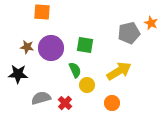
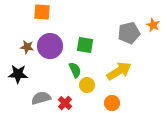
orange star: moved 2 px right, 2 px down
purple circle: moved 1 px left, 2 px up
